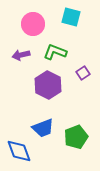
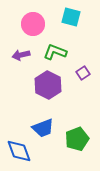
green pentagon: moved 1 px right, 2 px down
